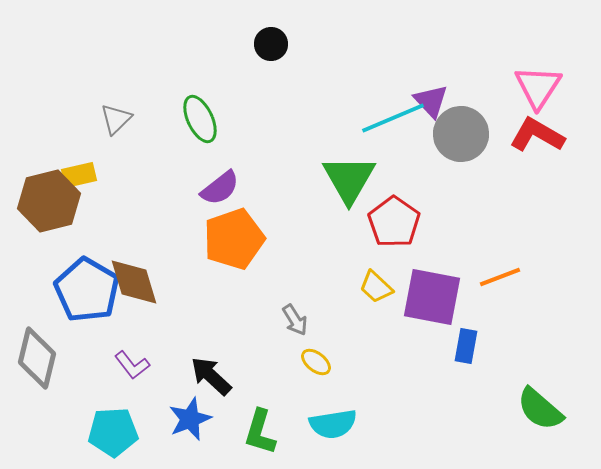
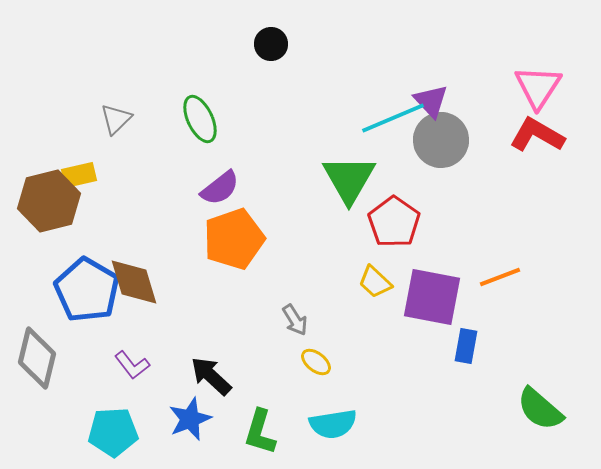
gray circle: moved 20 px left, 6 px down
yellow trapezoid: moved 1 px left, 5 px up
